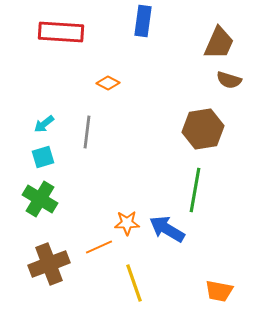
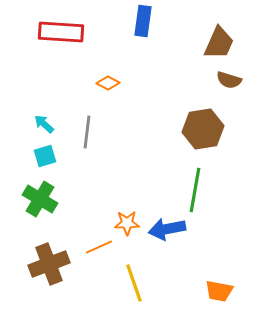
cyan arrow: rotated 80 degrees clockwise
cyan square: moved 2 px right, 1 px up
blue arrow: rotated 42 degrees counterclockwise
